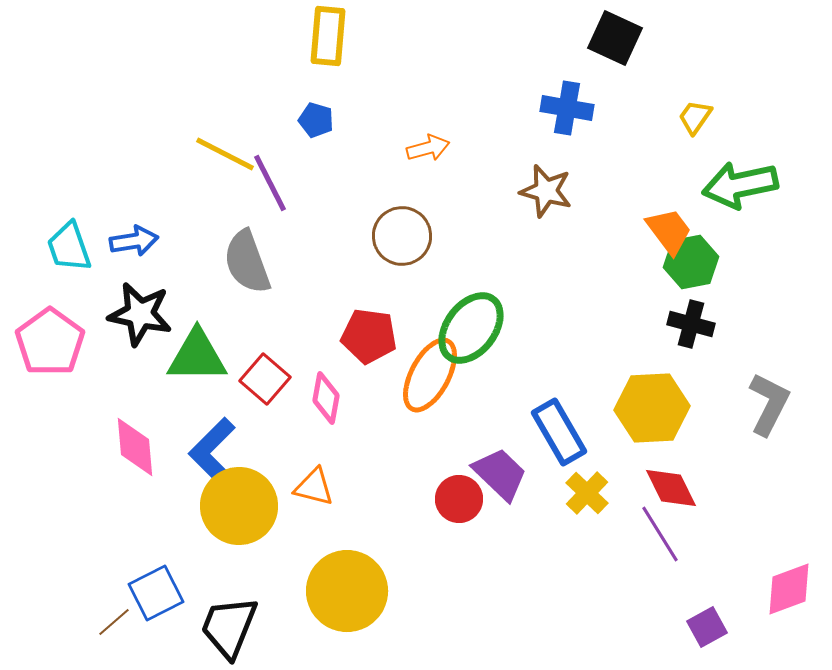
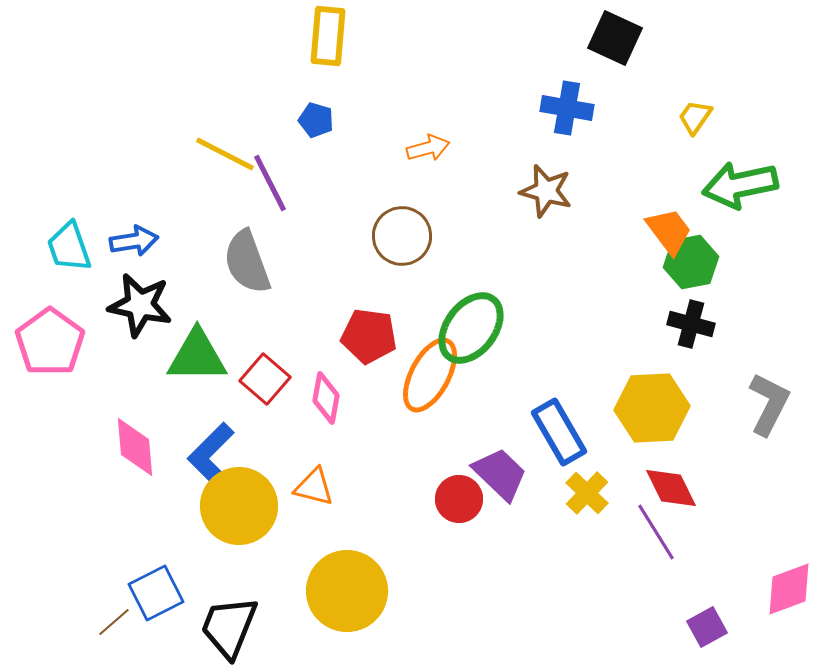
black star at (140, 314): moved 9 px up
blue L-shape at (212, 449): moved 1 px left, 5 px down
purple line at (660, 534): moved 4 px left, 2 px up
